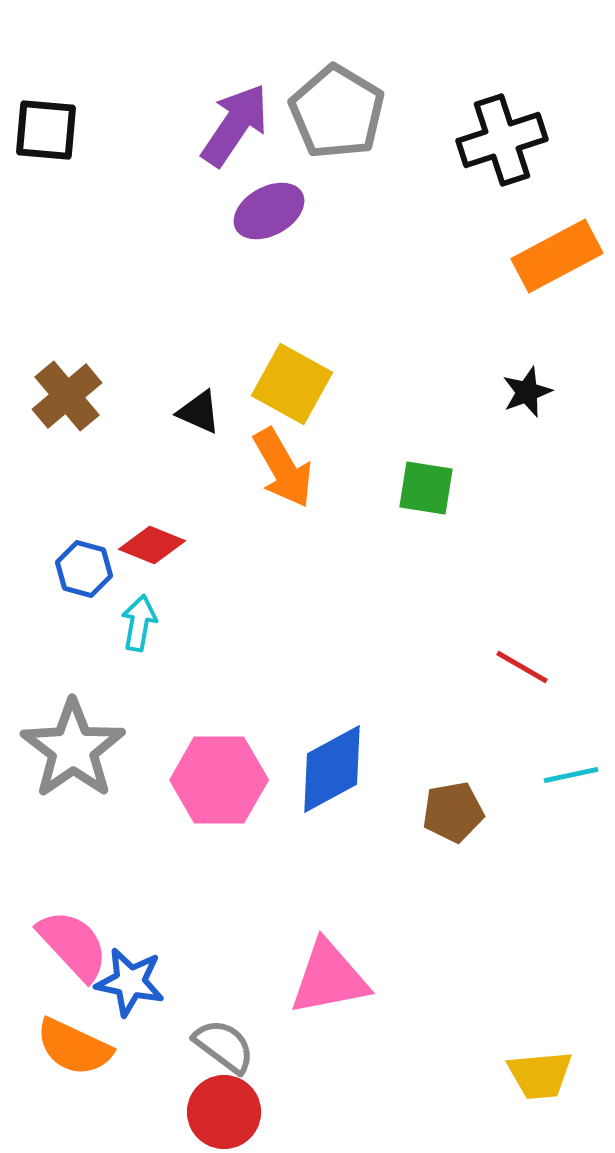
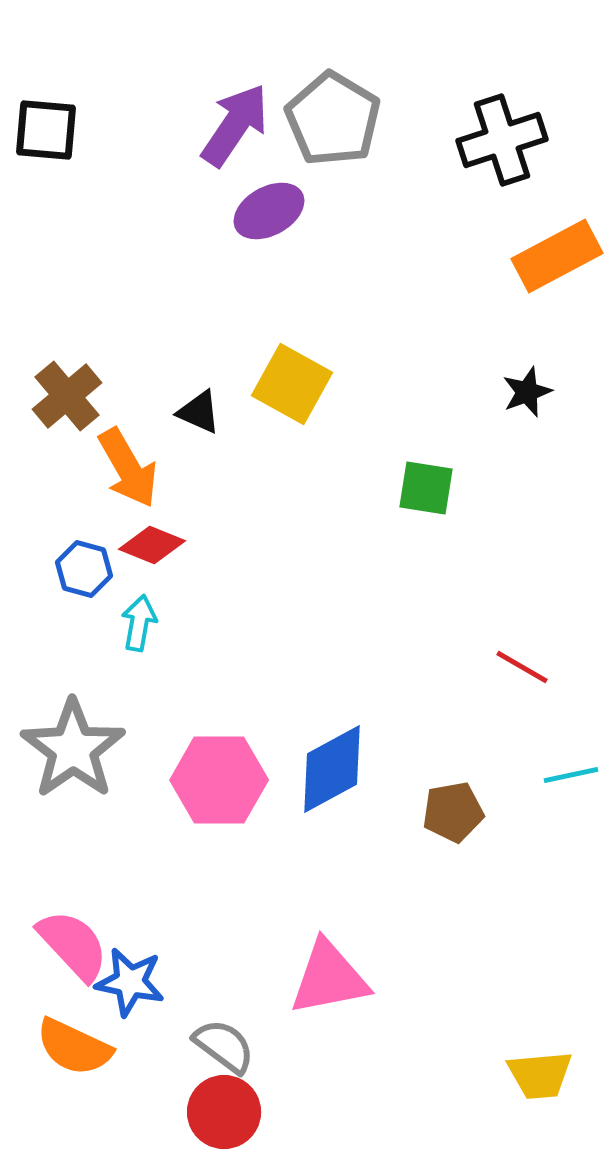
gray pentagon: moved 4 px left, 7 px down
orange arrow: moved 155 px left
